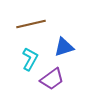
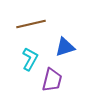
blue triangle: moved 1 px right
purple trapezoid: moved 1 px down; rotated 40 degrees counterclockwise
